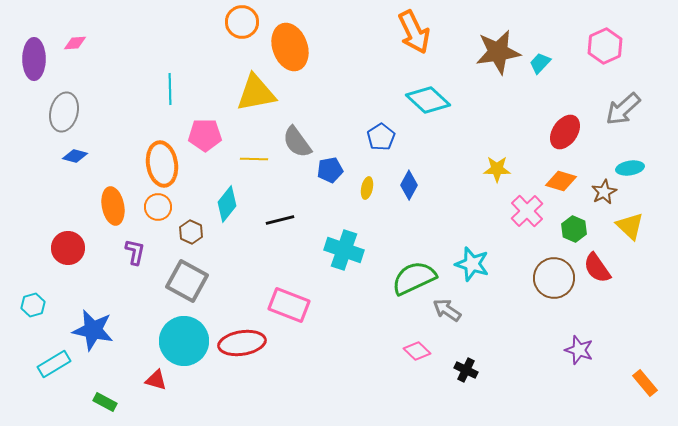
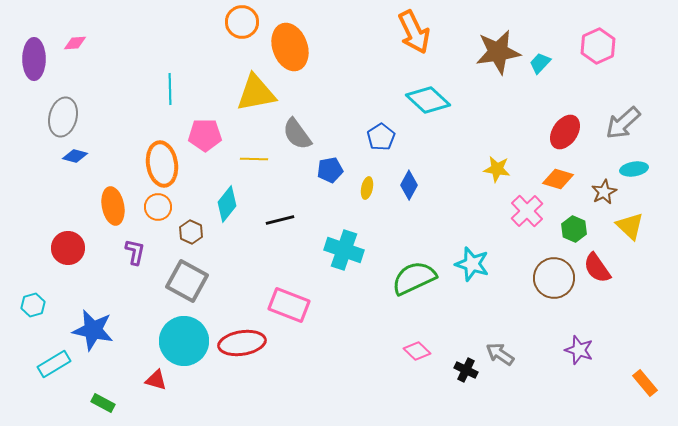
pink hexagon at (605, 46): moved 7 px left
gray arrow at (623, 109): moved 14 px down
gray ellipse at (64, 112): moved 1 px left, 5 px down
gray semicircle at (297, 142): moved 8 px up
cyan ellipse at (630, 168): moved 4 px right, 1 px down
yellow star at (497, 169): rotated 8 degrees clockwise
orange diamond at (561, 181): moved 3 px left, 2 px up
gray arrow at (447, 310): moved 53 px right, 44 px down
green rectangle at (105, 402): moved 2 px left, 1 px down
